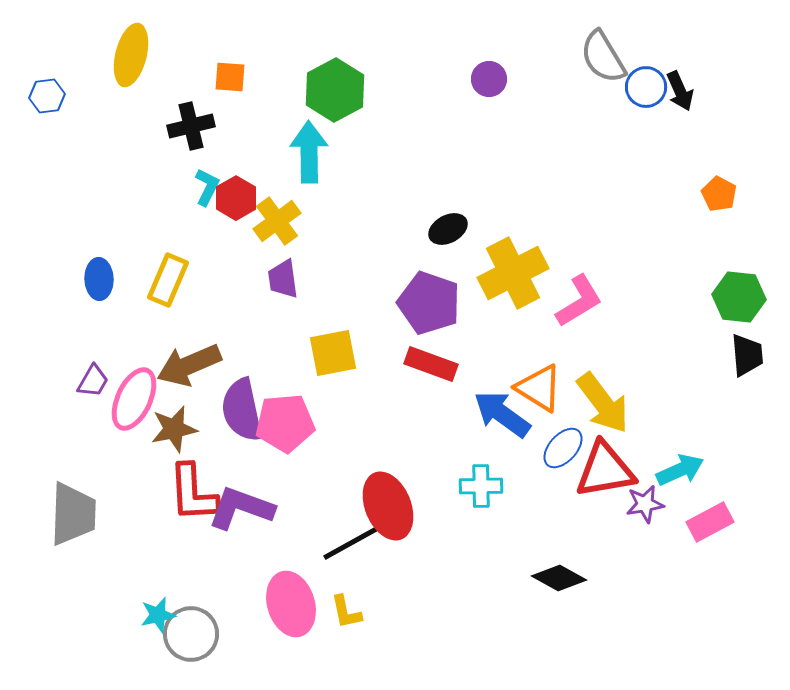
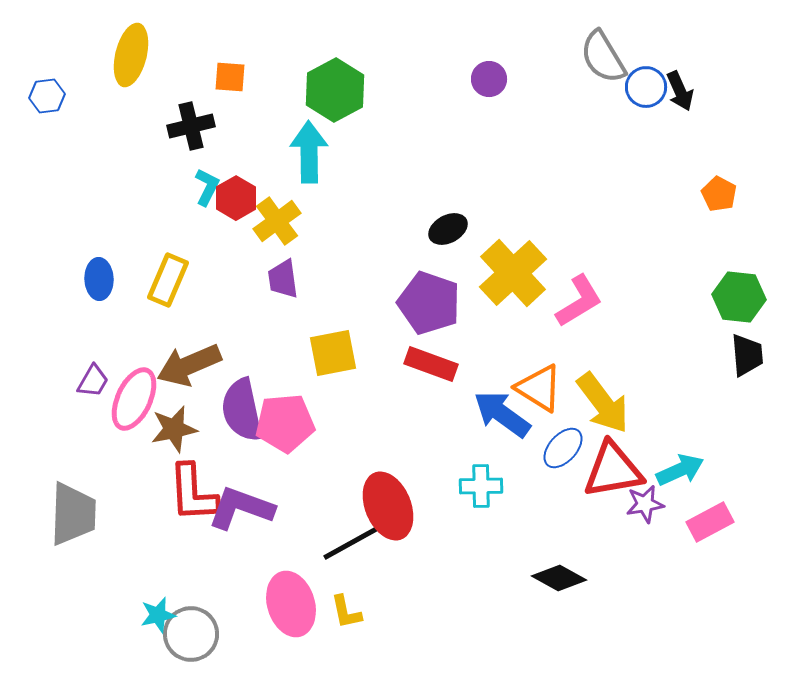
yellow cross at (513, 273): rotated 16 degrees counterclockwise
red triangle at (605, 470): moved 8 px right
